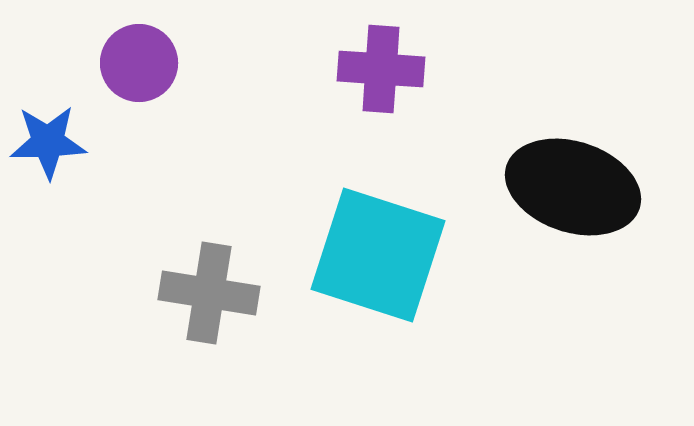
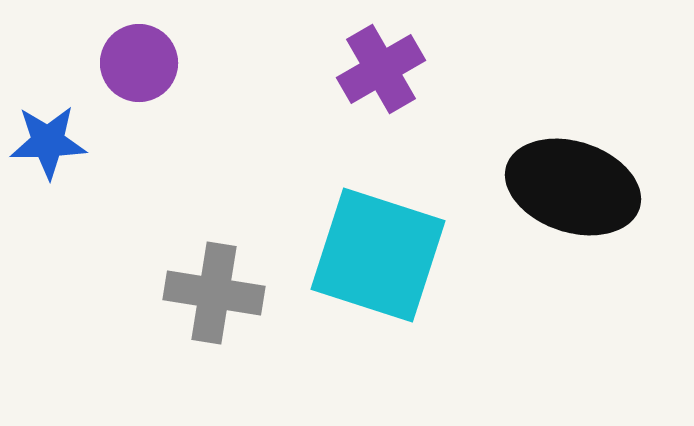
purple cross: rotated 34 degrees counterclockwise
gray cross: moved 5 px right
